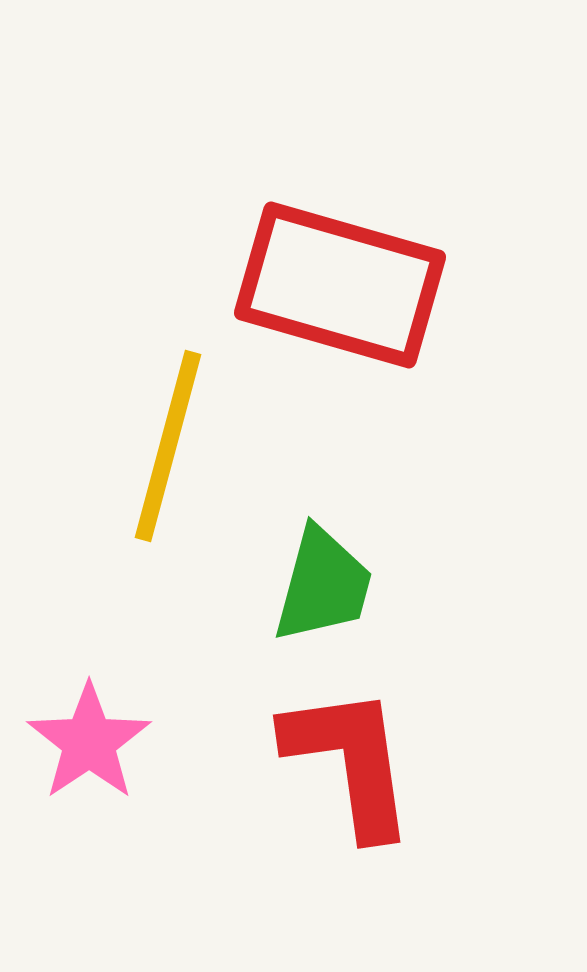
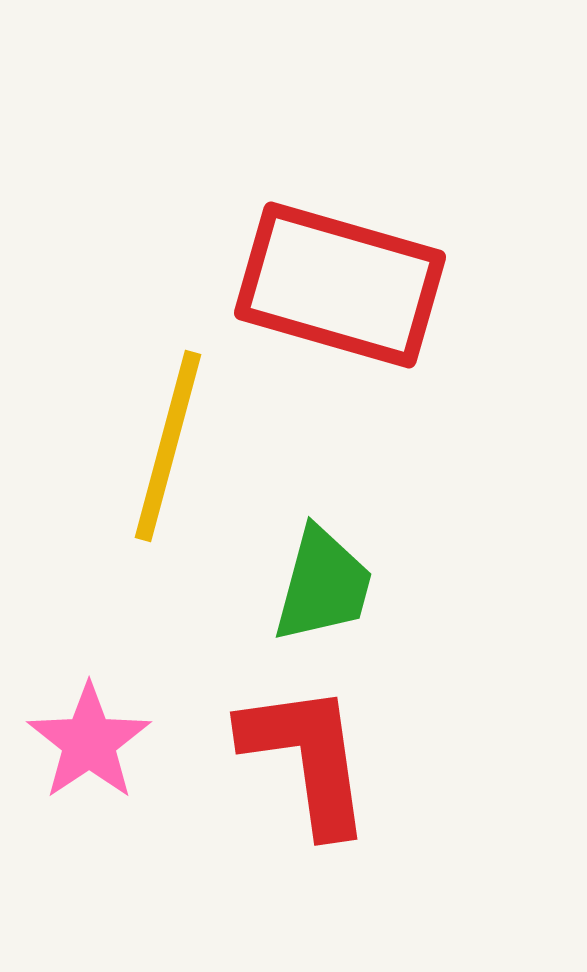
red L-shape: moved 43 px left, 3 px up
